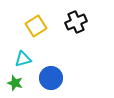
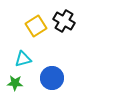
black cross: moved 12 px left, 1 px up; rotated 35 degrees counterclockwise
blue circle: moved 1 px right
green star: rotated 14 degrees counterclockwise
